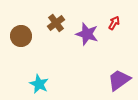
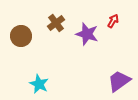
red arrow: moved 1 px left, 2 px up
purple trapezoid: moved 1 px down
